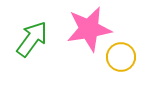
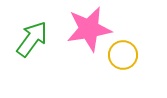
yellow circle: moved 2 px right, 2 px up
